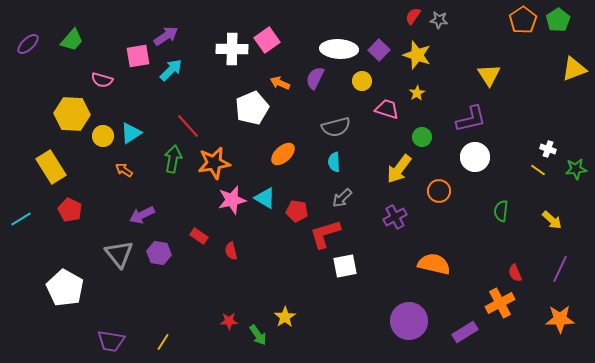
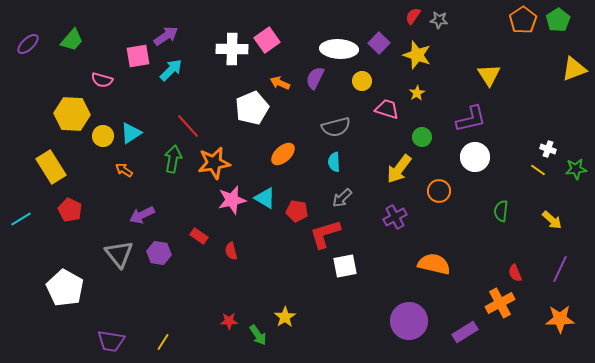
purple square at (379, 50): moved 7 px up
